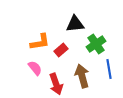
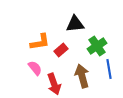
green cross: moved 1 px right, 2 px down
red arrow: moved 2 px left
